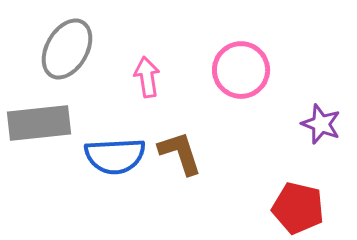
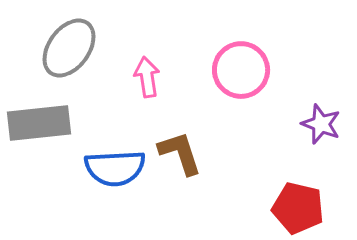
gray ellipse: moved 2 px right, 1 px up; rotated 6 degrees clockwise
blue semicircle: moved 12 px down
